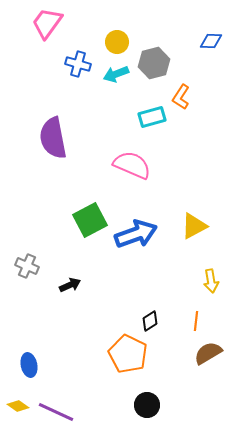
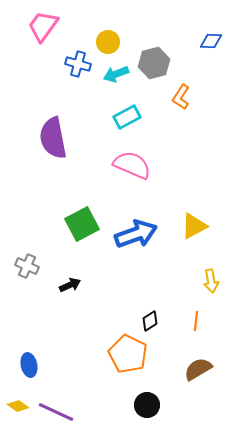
pink trapezoid: moved 4 px left, 3 px down
yellow circle: moved 9 px left
cyan rectangle: moved 25 px left; rotated 12 degrees counterclockwise
green square: moved 8 px left, 4 px down
brown semicircle: moved 10 px left, 16 px down
